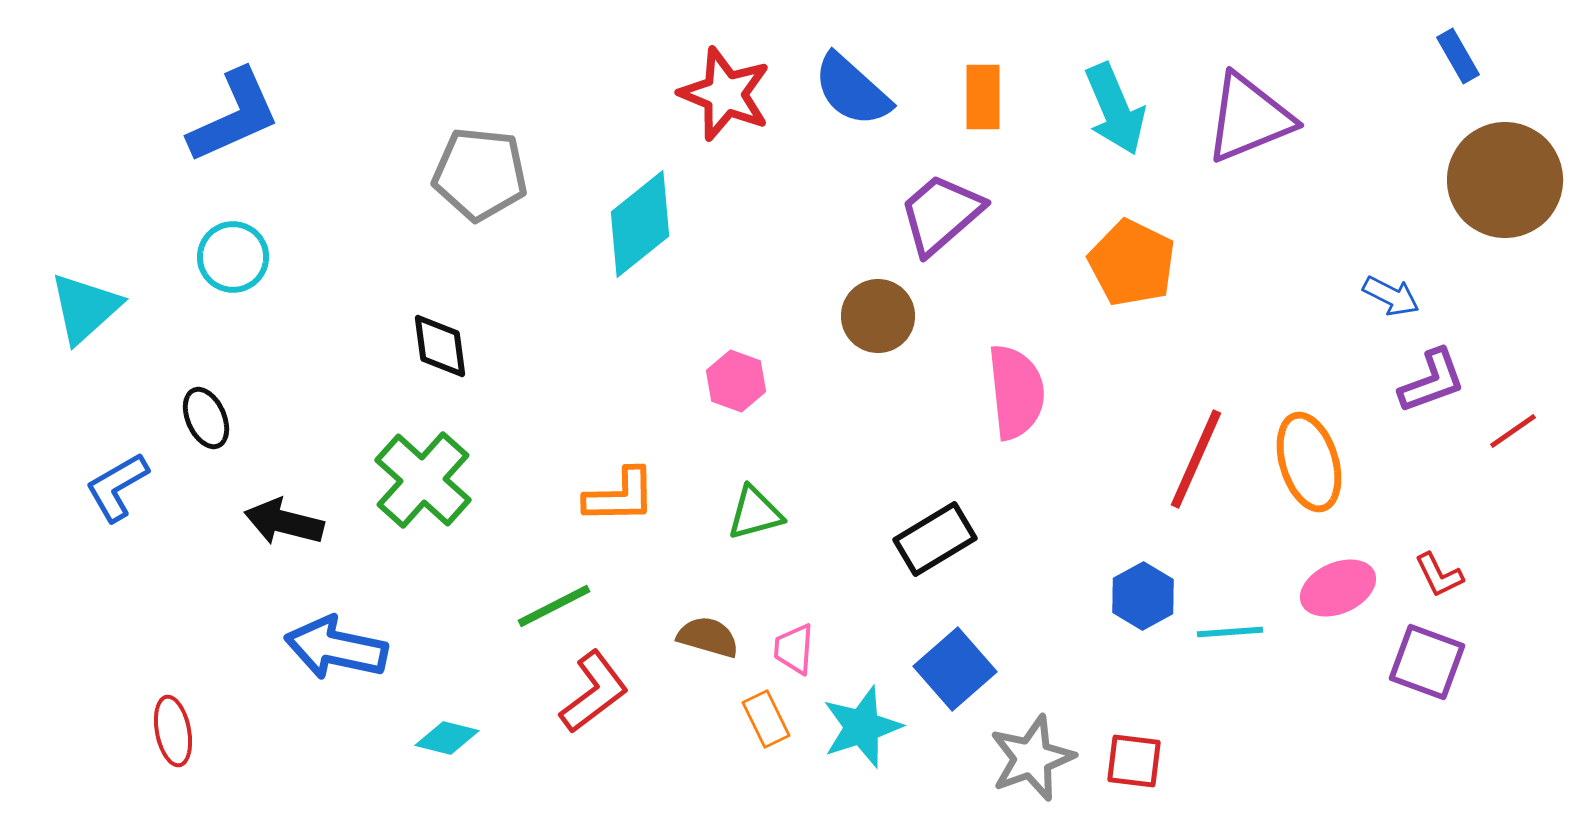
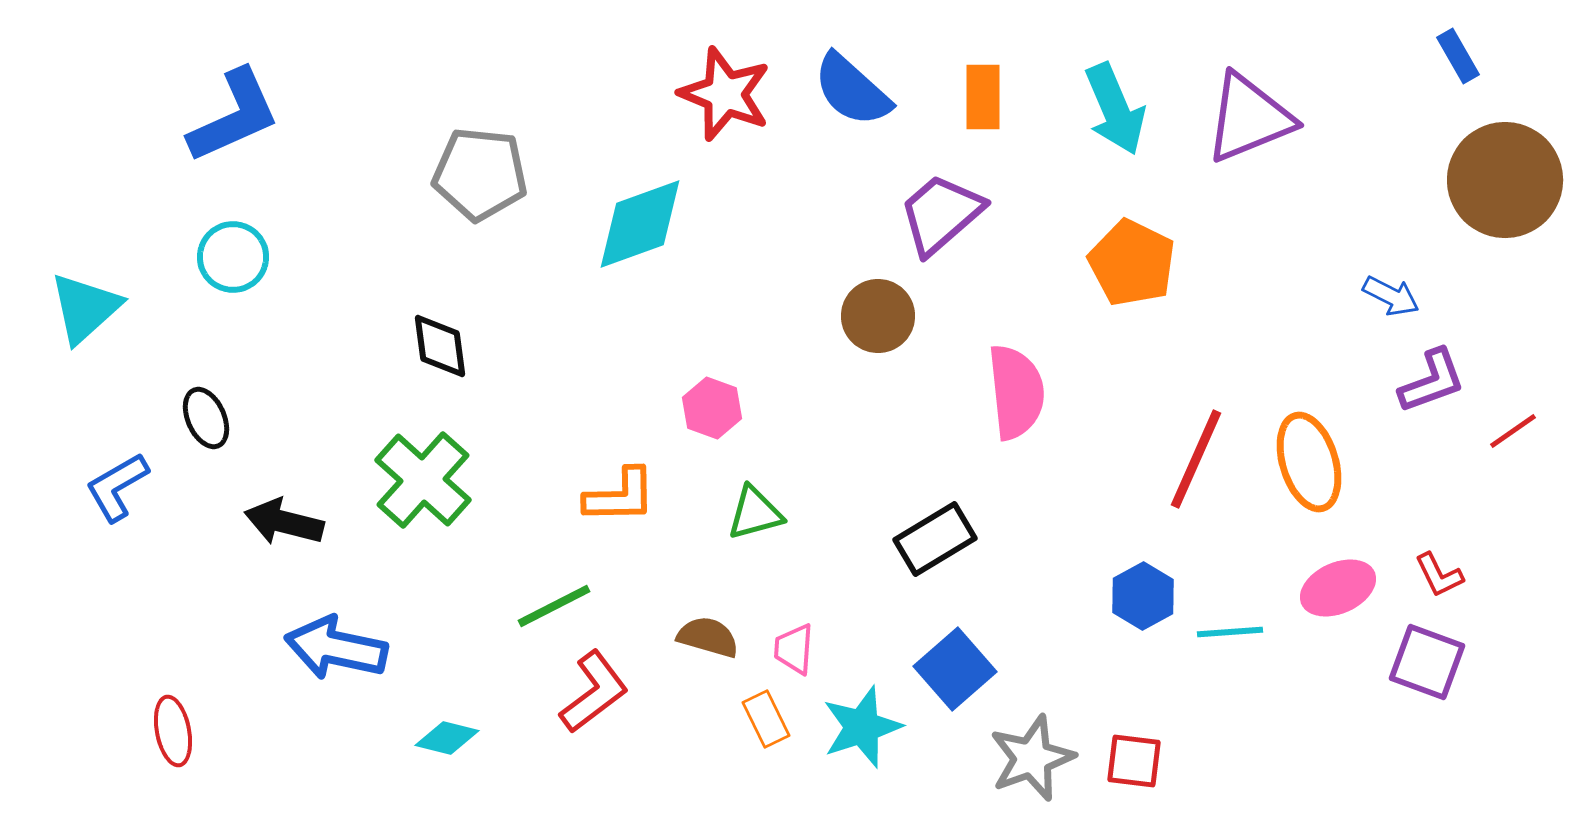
cyan diamond at (640, 224): rotated 19 degrees clockwise
pink hexagon at (736, 381): moved 24 px left, 27 px down
